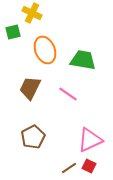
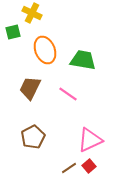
red square: rotated 24 degrees clockwise
